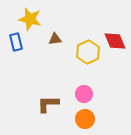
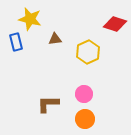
red diamond: moved 17 px up; rotated 50 degrees counterclockwise
